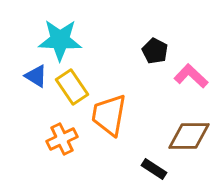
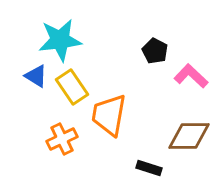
cyan star: rotated 9 degrees counterclockwise
black rectangle: moved 5 px left, 1 px up; rotated 15 degrees counterclockwise
